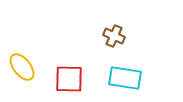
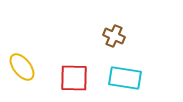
red square: moved 5 px right, 1 px up
